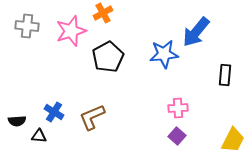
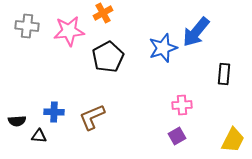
pink star: moved 2 px left; rotated 12 degrees clockwise
blue star: moved 1 px left, 6 px up; rotated 12 degrees counterclockwise
black rectangle: moved 1 px left, 1 px up
pink cross: moved 4 px right, 3 px up
blue cross: rotated 30 degrees counterclockwise
purple square: rotated 18 degrees clockwise
